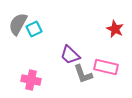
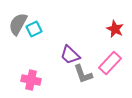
pink rectangle: moved 4 px right, 4 px up; rotated 60 degrees counterclockwise
